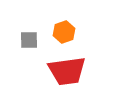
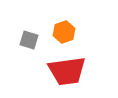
gray square: rotated 18 degrees clockwise
